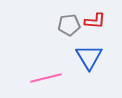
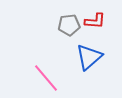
blue triangle: rotated 20 degrees clockwise
pink line: rotated 64 degrees clockwise
